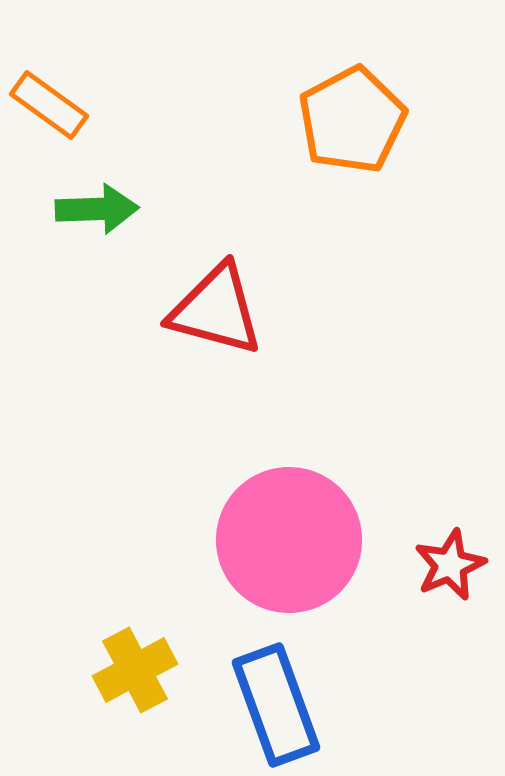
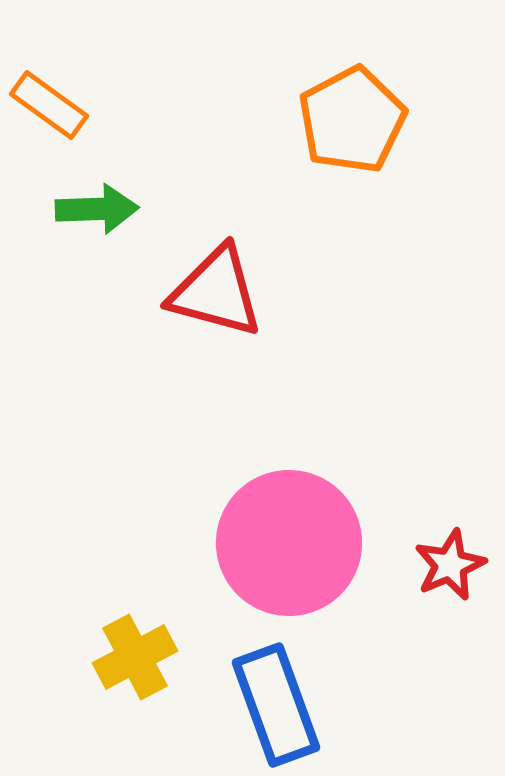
red triangle: moved 18 px up
pink circle: moved 3 px down
yellow cross: moved 13 px up
